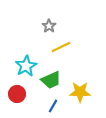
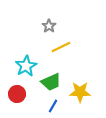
green trapezoid: moved 2 px down
